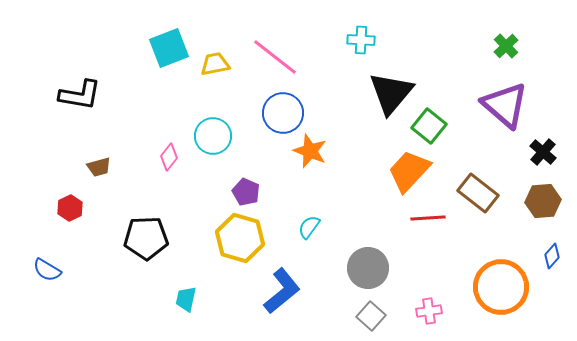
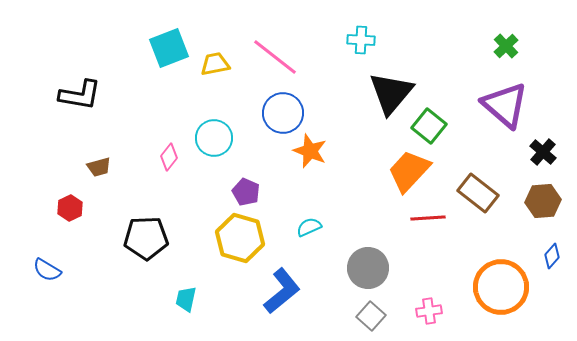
cyan circle: moved 1 px right, 2 px down
cyan semicircle: rotated 30 degrees clockwise
